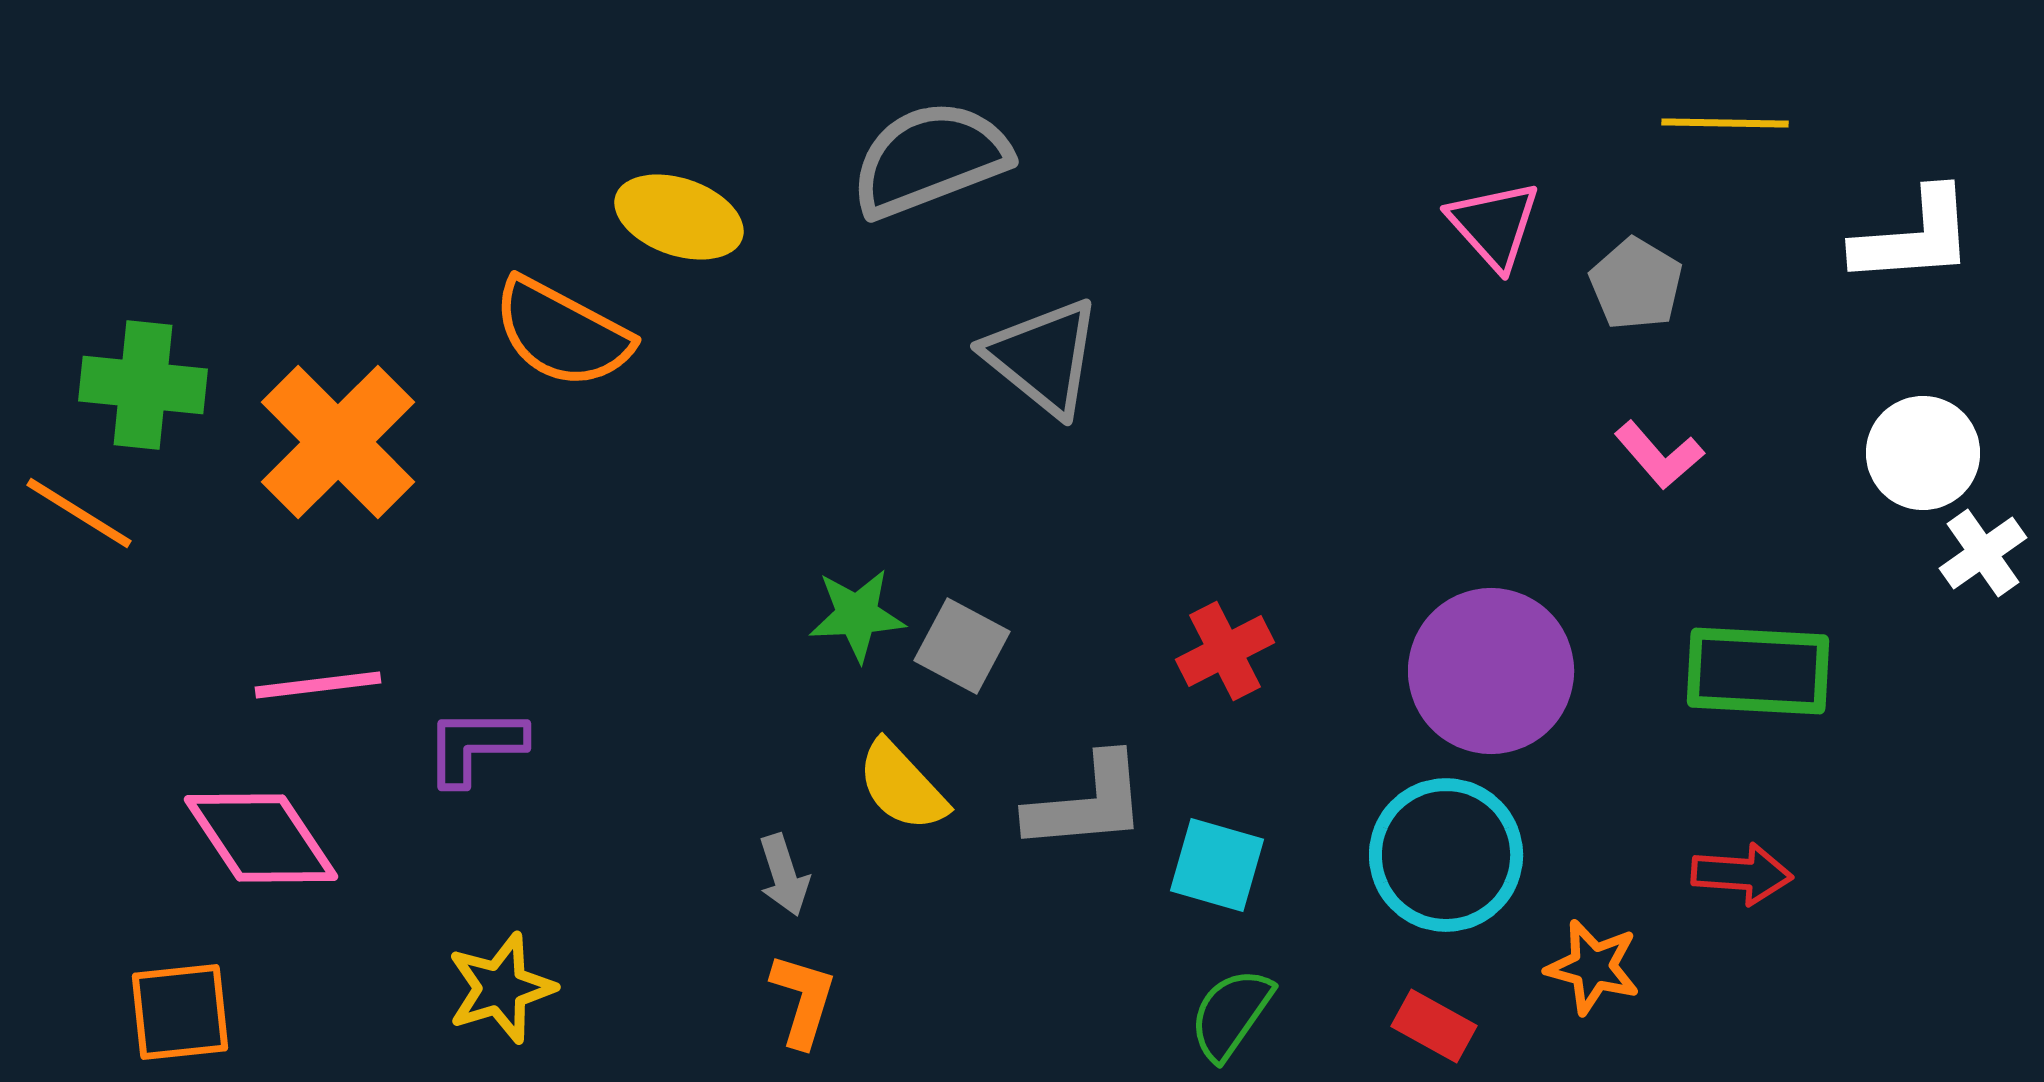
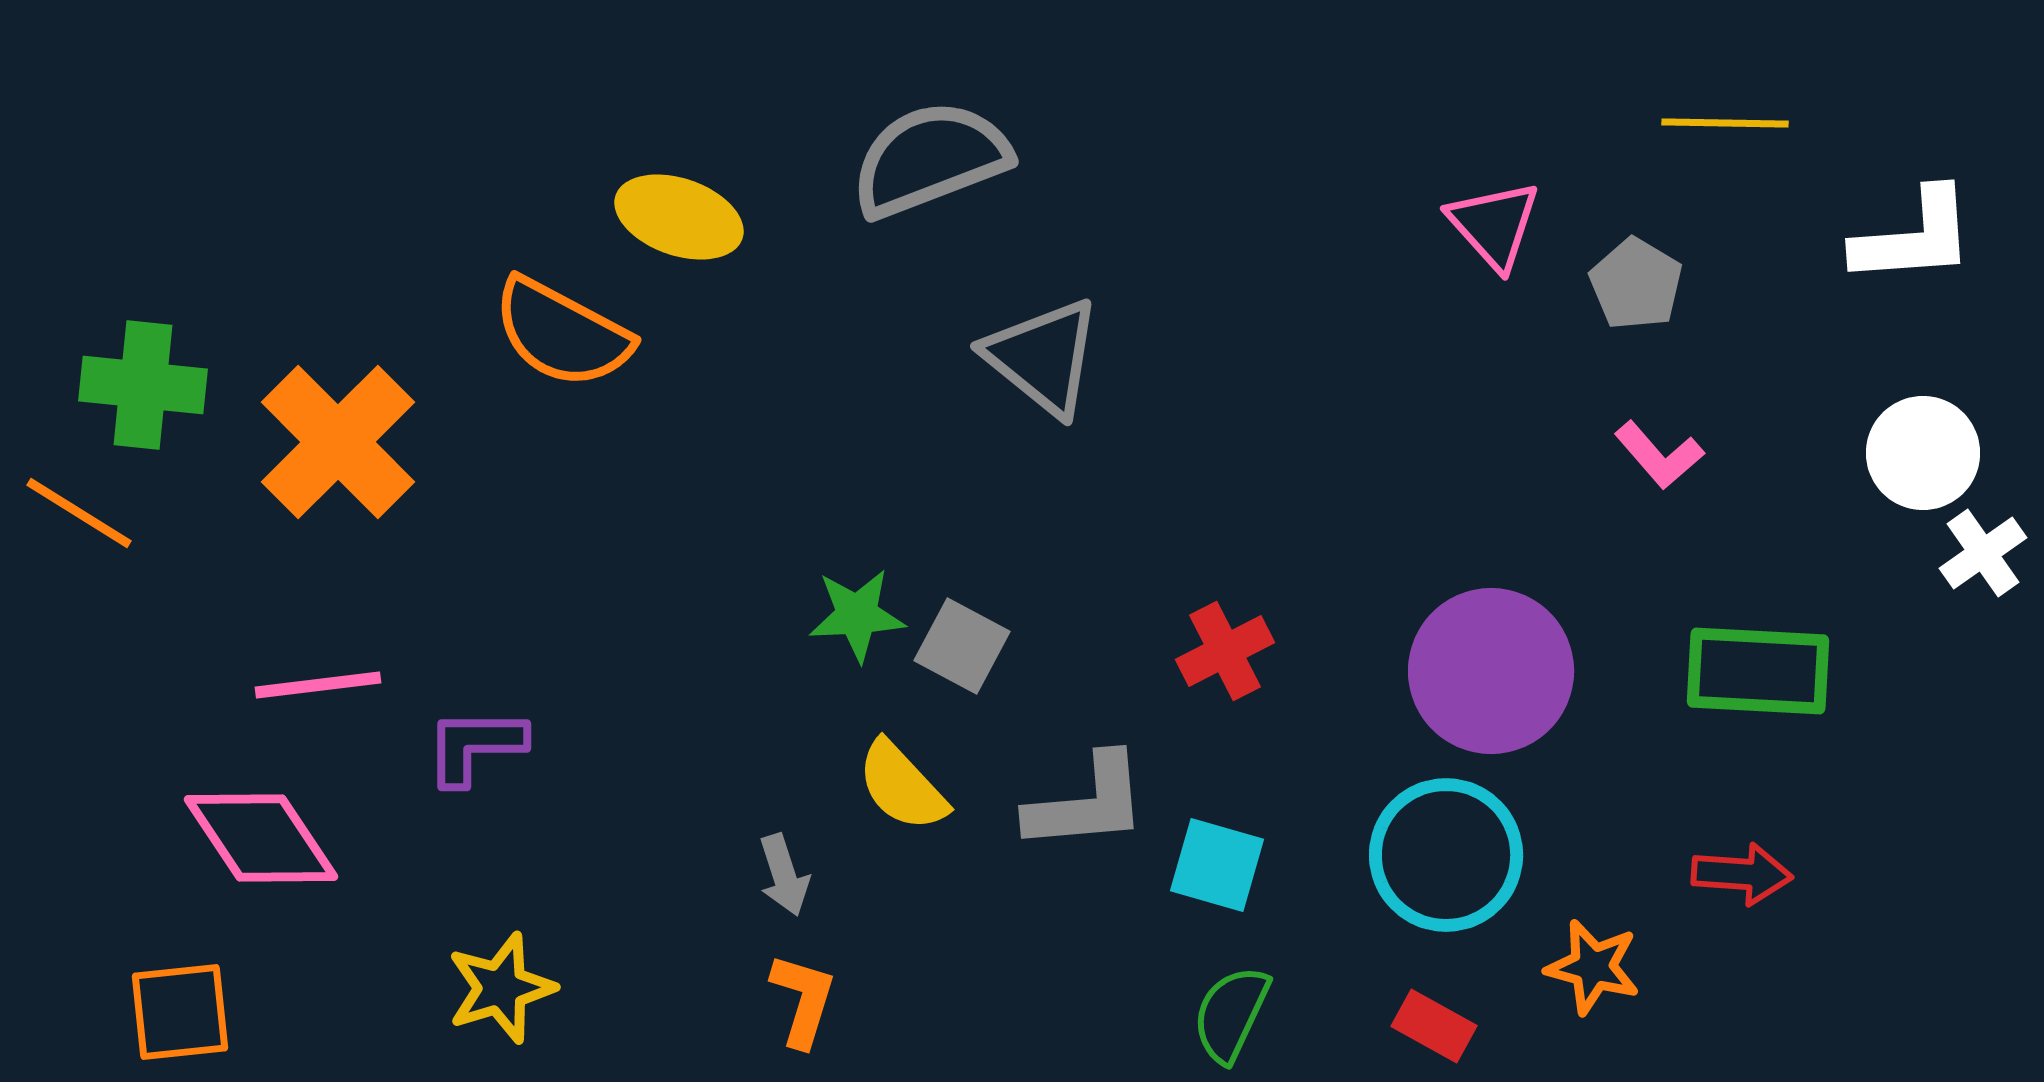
green semicircle: rotated 10 degrees counterclockwise
